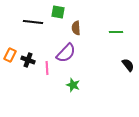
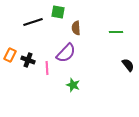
black line: rotated 24 degrees counterclockwise
